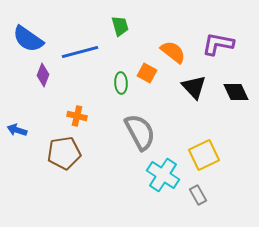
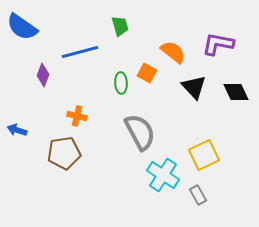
blue semicircle: moved 6 px left, 12 px up
